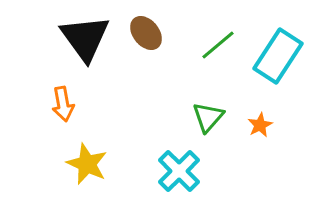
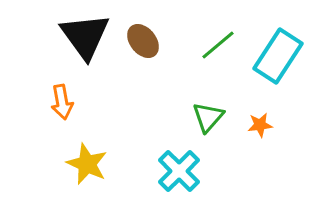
brown ellipse: moved 3 px left, 8 px down
black triangle: moved 2 px up
orange arrow: moved 1 px left, 2 px up
orange star: rotated 20 degrees clockwise
